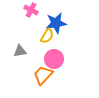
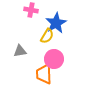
pink cross: rotated 16 degrees counterclockwise
blue star: rotated 20 degrees counterclockwise
orange trapezoid: moved 1 px right, 1 px up; rotated 45 degrees counterclockwise
